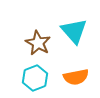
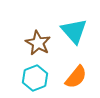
orange semicircle: rotated 40 degrees counterclockwise
